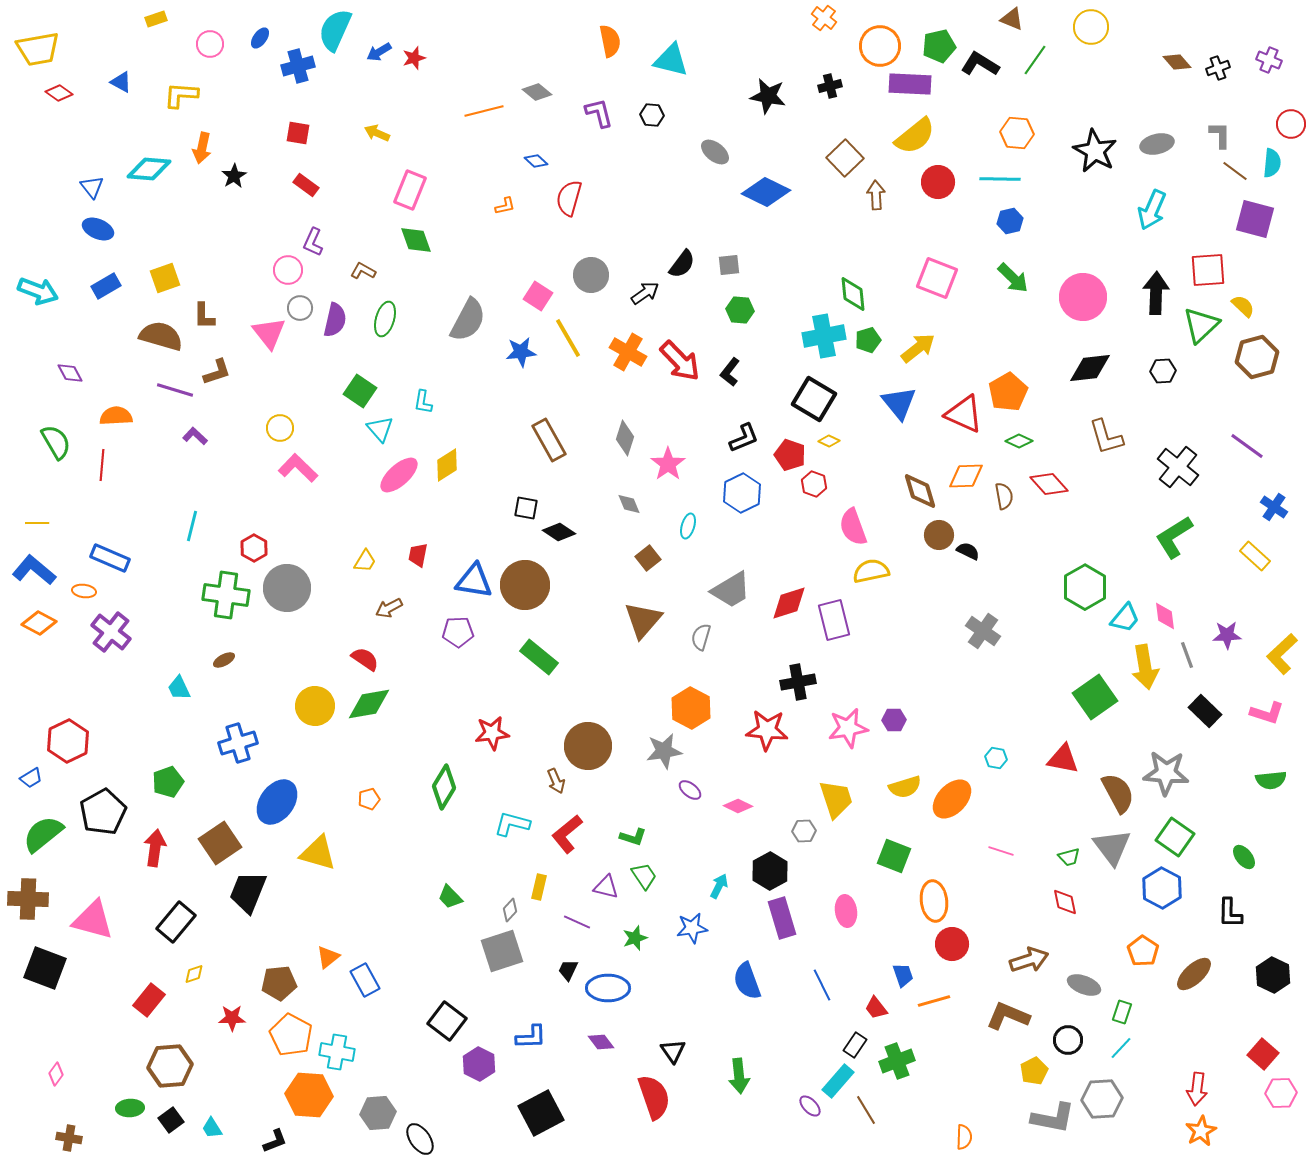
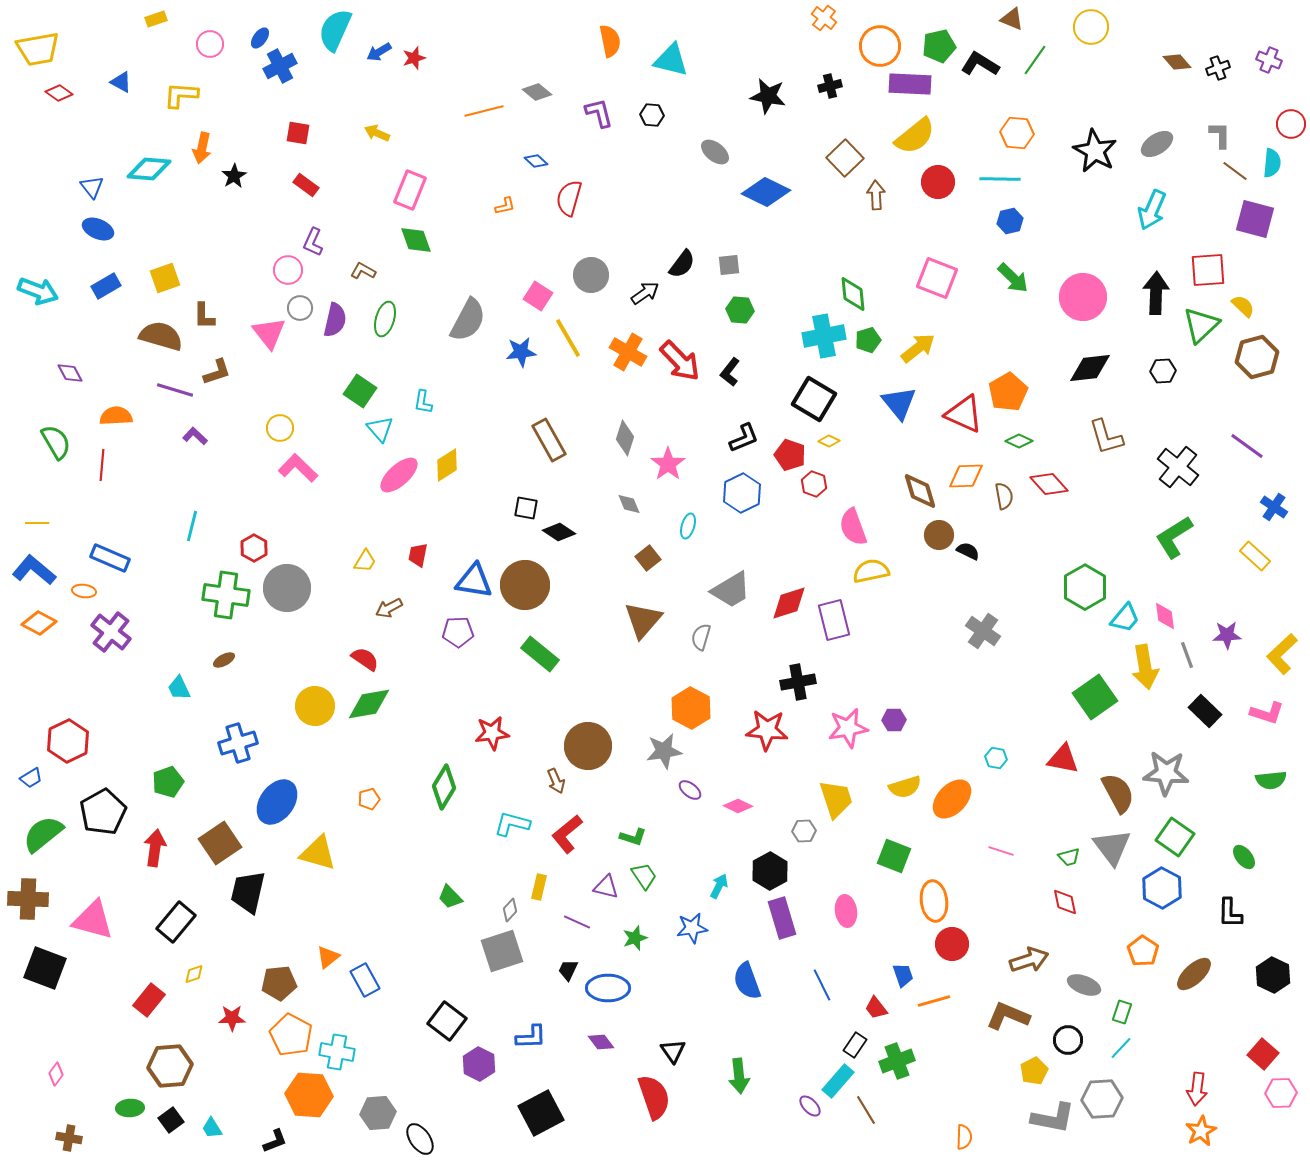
blue cross at (298, 66): moved 18 px left; rotated 12 degrees counterclockwise
gray ellipse at (1157, 144): rotated 20 degrees counterclockwise
green rectangle at (539, 657): moved 1 px right, 3 px up
black trapezoid at (248, 892): rotated 9 degrees counterclockwise
